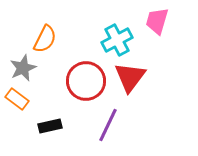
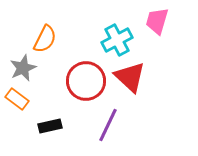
red triangle: rotated 24 degrees counterclockwise
